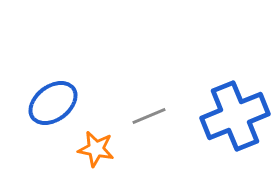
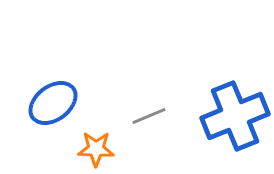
orange star: rotated 9 degrees counterclockwise
